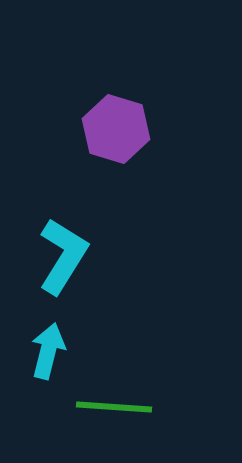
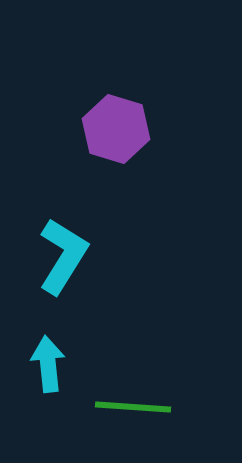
cyan arrow: moved 13 px down; rotated 20 degrees counterclockwise
green line: moved 19 px right
